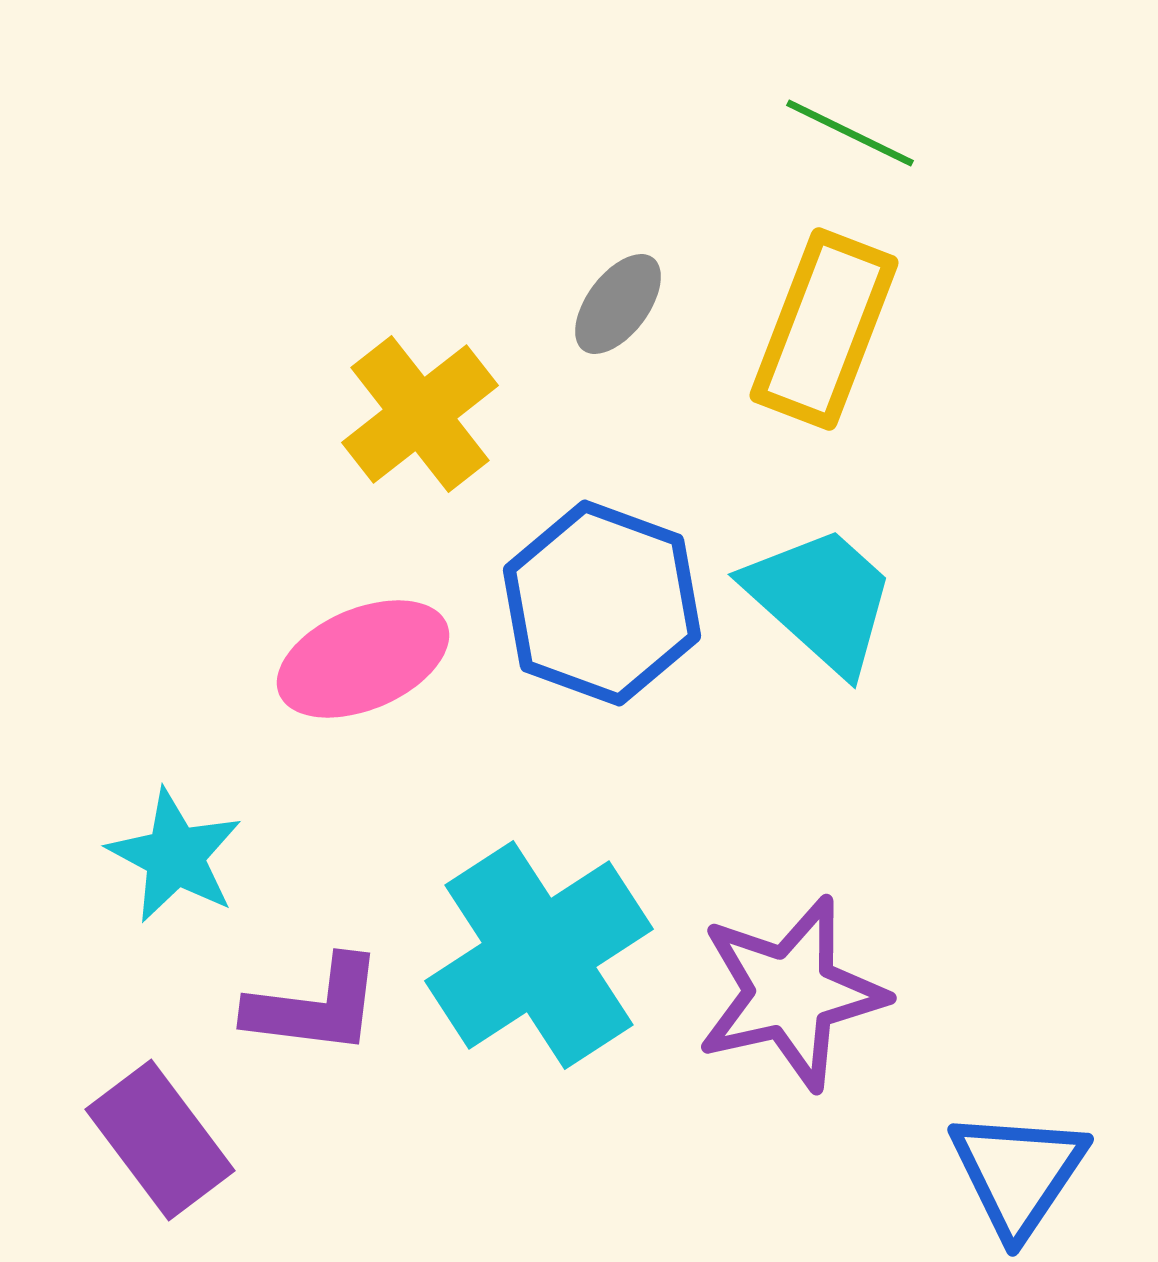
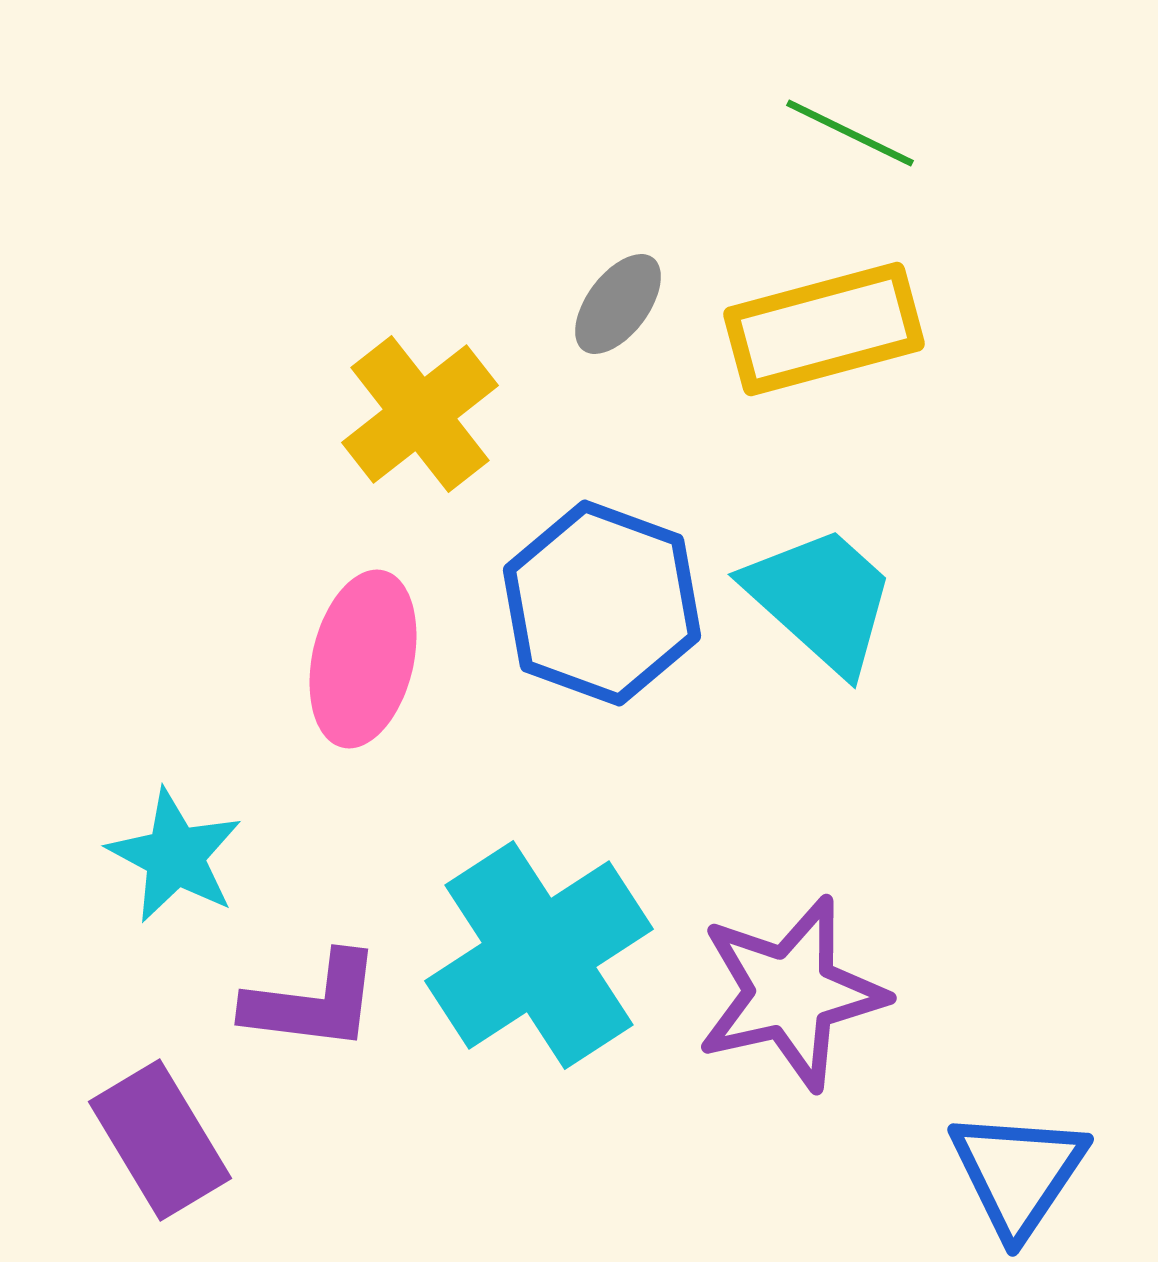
yellow rectangle: rotated 54 degrees clockwise
pink ellipse: rotated 54 degrees counterclockwise
purple L-shape: moved 2 px left, 4 px up
purple rectangle: rotated 6 degrees clockwise
